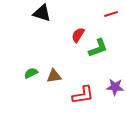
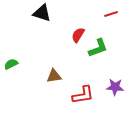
green semicircle: moved 20 px left, 9 px up
